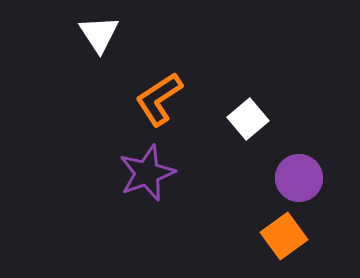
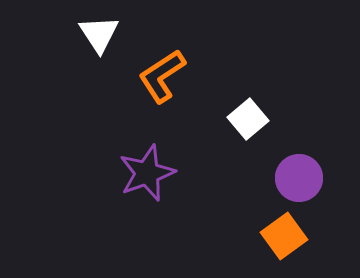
orange L-shape: moved 3 px right, 23 px up
